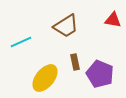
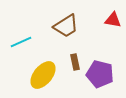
purple pentagon: rotated 8 degrees counterclockwise
yellow ellipse: moved 2 px left, 3 px up
